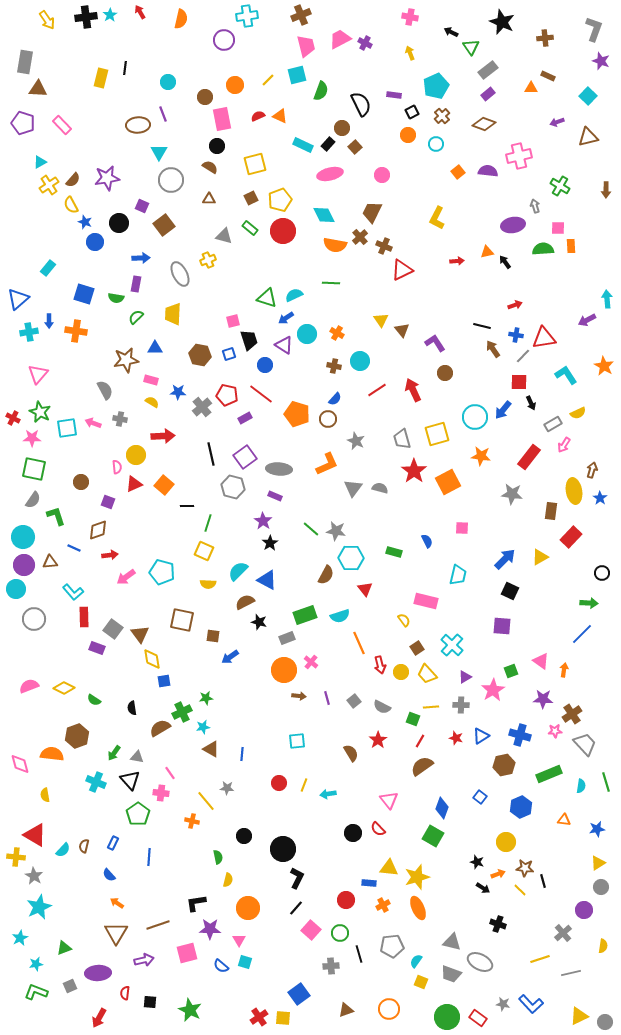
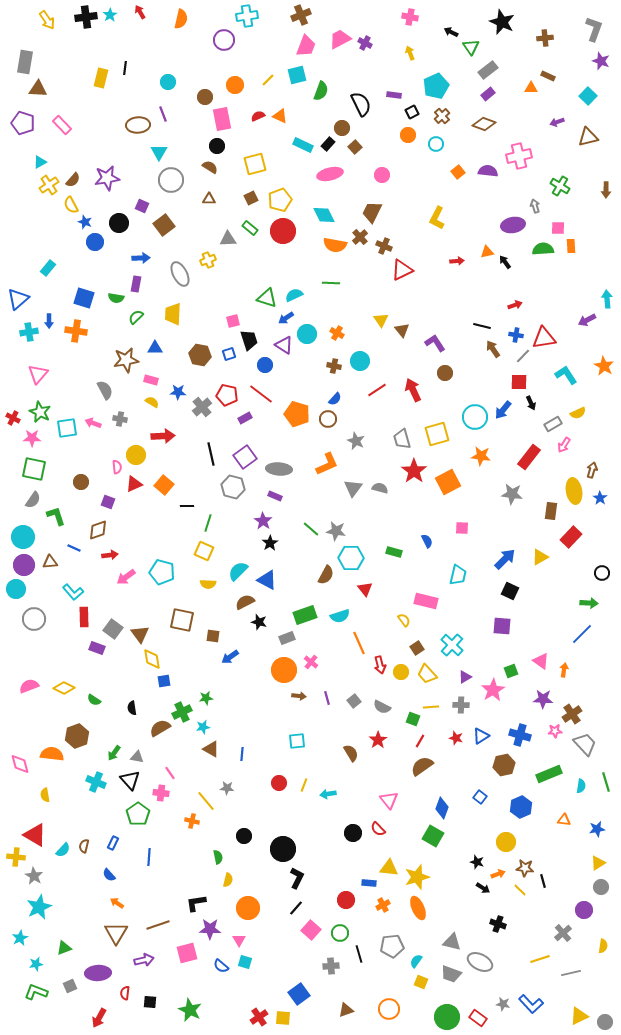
pink trapezoid at (306, 46): rotated 35 degrees clockwise
gray triangle at (224, 236): moved 4 px right, 3 px down; rotated 18 degrees counterclockwise
blue square at (84, 294): moved 4 px down
